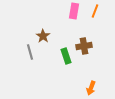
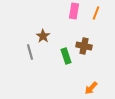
orange line: moved 1 px right, 2 px down
brown cross: rotated 21 degrees clockwise
orange arrow: rotated 24 degrees clockwise
